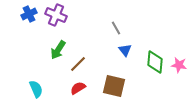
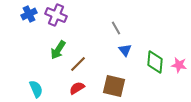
red semicircle: moved 1 px left
